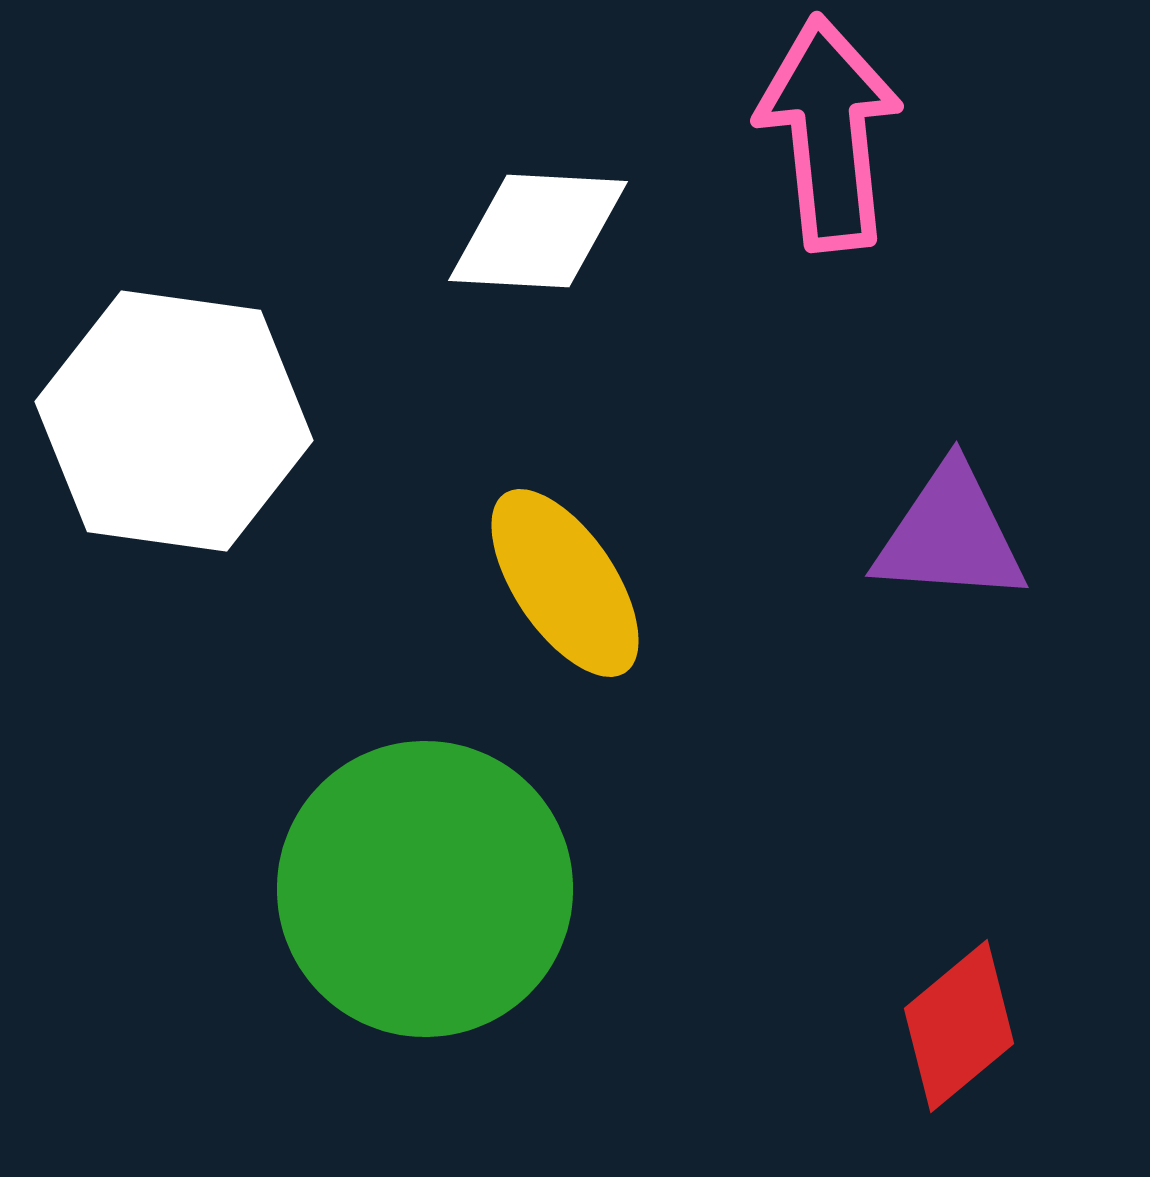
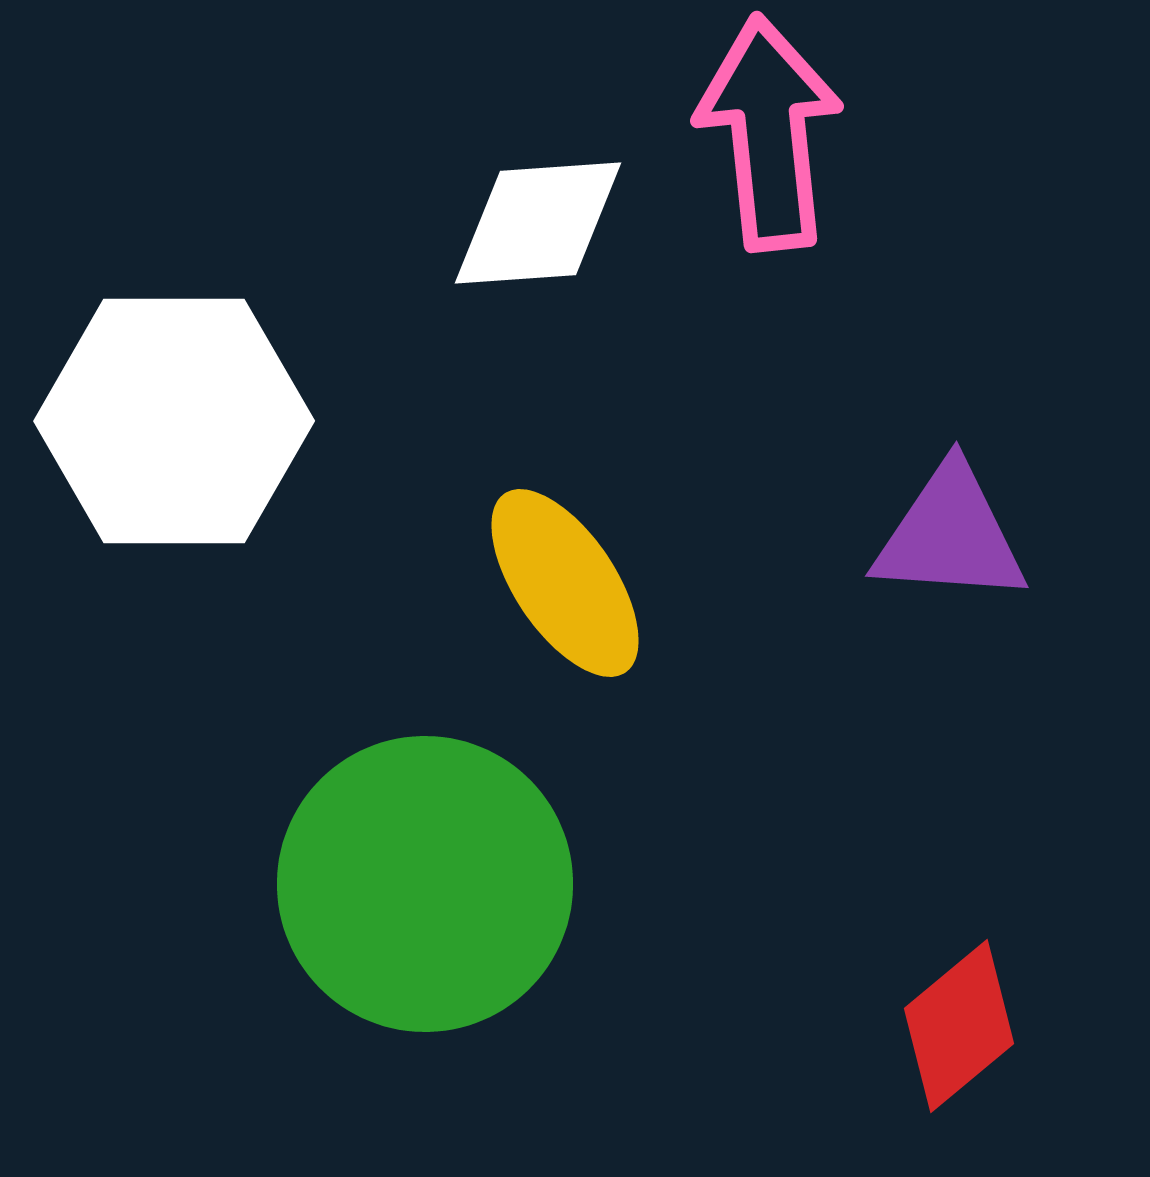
pink arrow: moved 60 px left
white diamond: moved 8 px up; rotated 7 degrees counterclockwise
white hexagon: rotated 8 degrees counterclockwise
green circle: moved 5 px up
